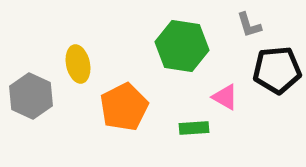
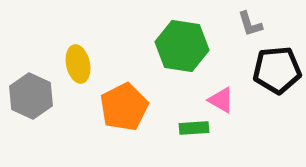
gray L-shape: moved 1 px right, 1 px up
pink triangle: moved 4 px left, 3 px down
